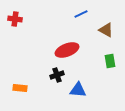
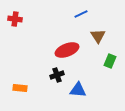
brown triangle: moved 8 px left, 6 px down; rotated 28 degrees clockwise
green rectangle: rotated 32 degrees clockwise
